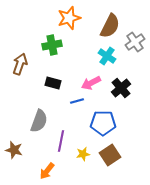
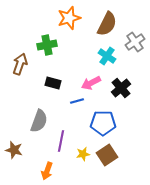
brown semicircle: moved 3 px left, 2 px up
green cross: moved 5 px left
brown square: moved 3 px left
orange arrow: rotated 18 degrees counterclockwise
